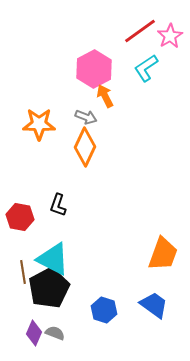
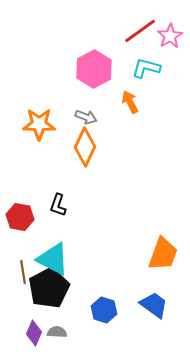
cyan L-shape: rotated 48 degrees clockwise
orange arrow: moved 25 px right, 6 px down
gray semicircle: moved 2 px right, 1 px up; rotated 18 degrees counterclockwise
